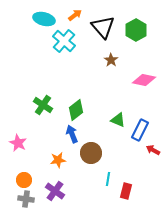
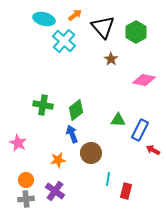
green hexagon: moved 2 px down
brown star: moved 1 px up
green cross: rotated 24 degrees counterclockwise
green triangle: rotated 21 degrees counterclockwise
orange circle: moved 2 px right
gray cross: rotated 14 degrees counterclockwise
